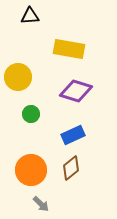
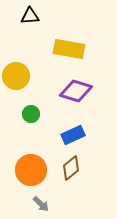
yellow circle: moved 2 px left, 1 px up
